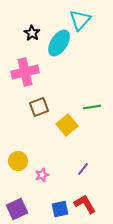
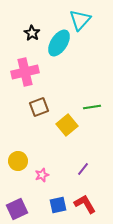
blue square: moved 2 px left, 4 px up
